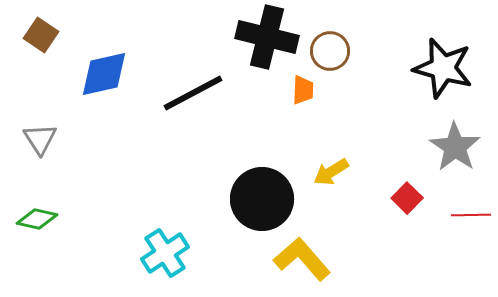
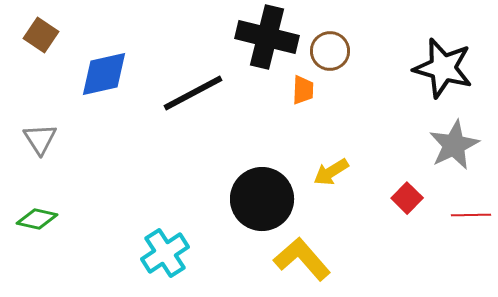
gray star: moved 1 px left, 2 px up; rotated 12 degrees clockwise
